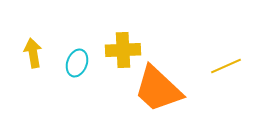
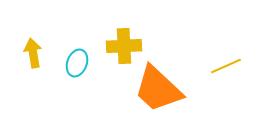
yellow cross: moved 1 px right, 4 px up
